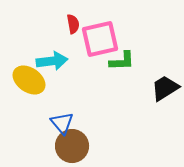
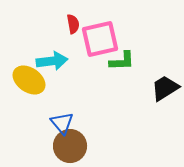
brown circle: moved 2 px left
